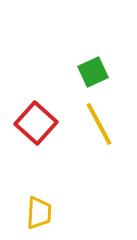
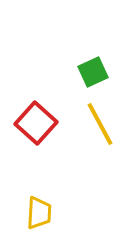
yellow line: moved 1 px right
